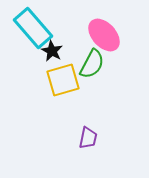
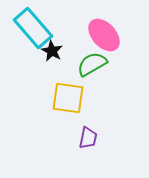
green semicircle: rotated 148 degrees counterclockwise
yellow square: moved 5 px right, 18 px down; rotated 24 degrees clockwise
